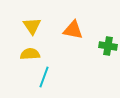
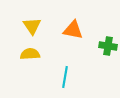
cyan line: moved 21 px right; rotated 10 degrees counterclockwise
